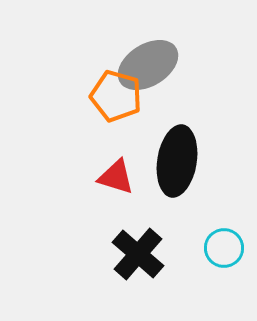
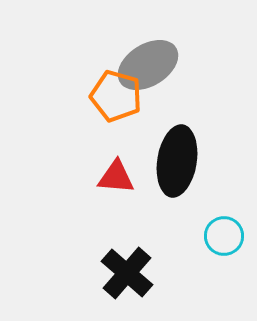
red triangle: rotated 12 degrees counterclockwise
cyan circle: moved 12 px up
black cross: moved 11 px left, 19 px down
